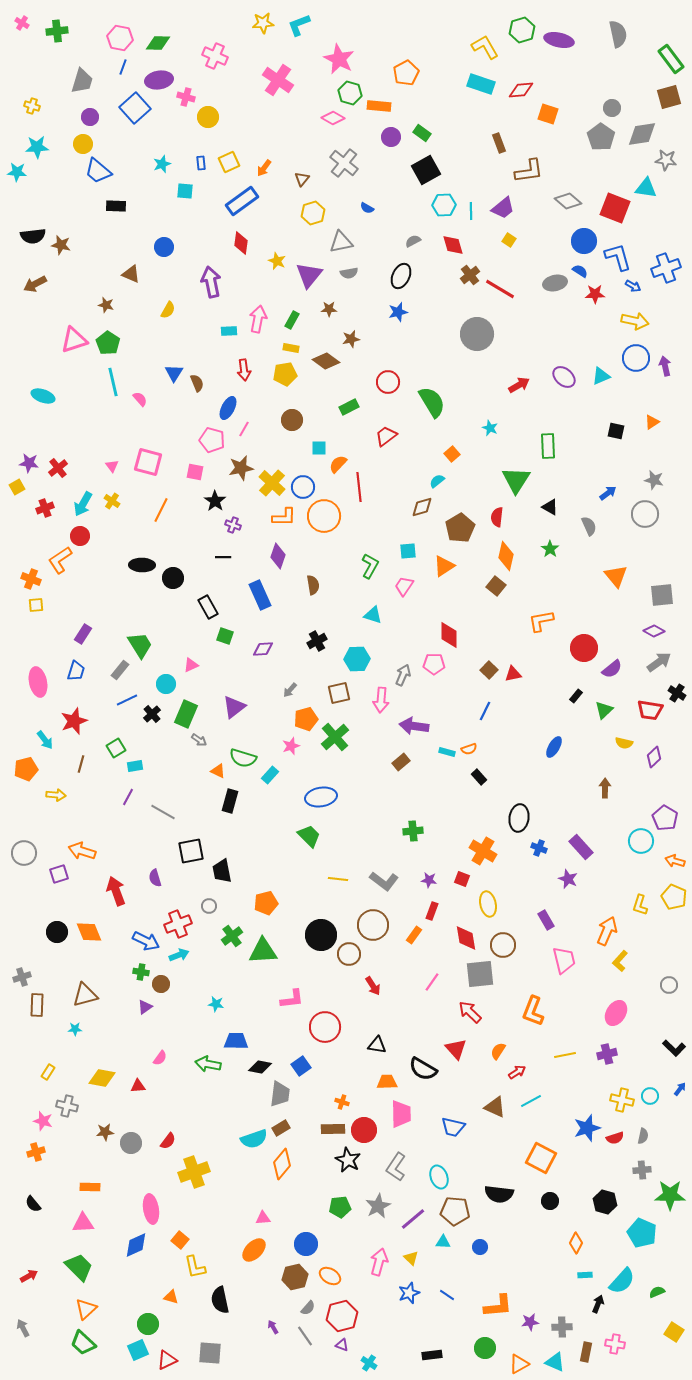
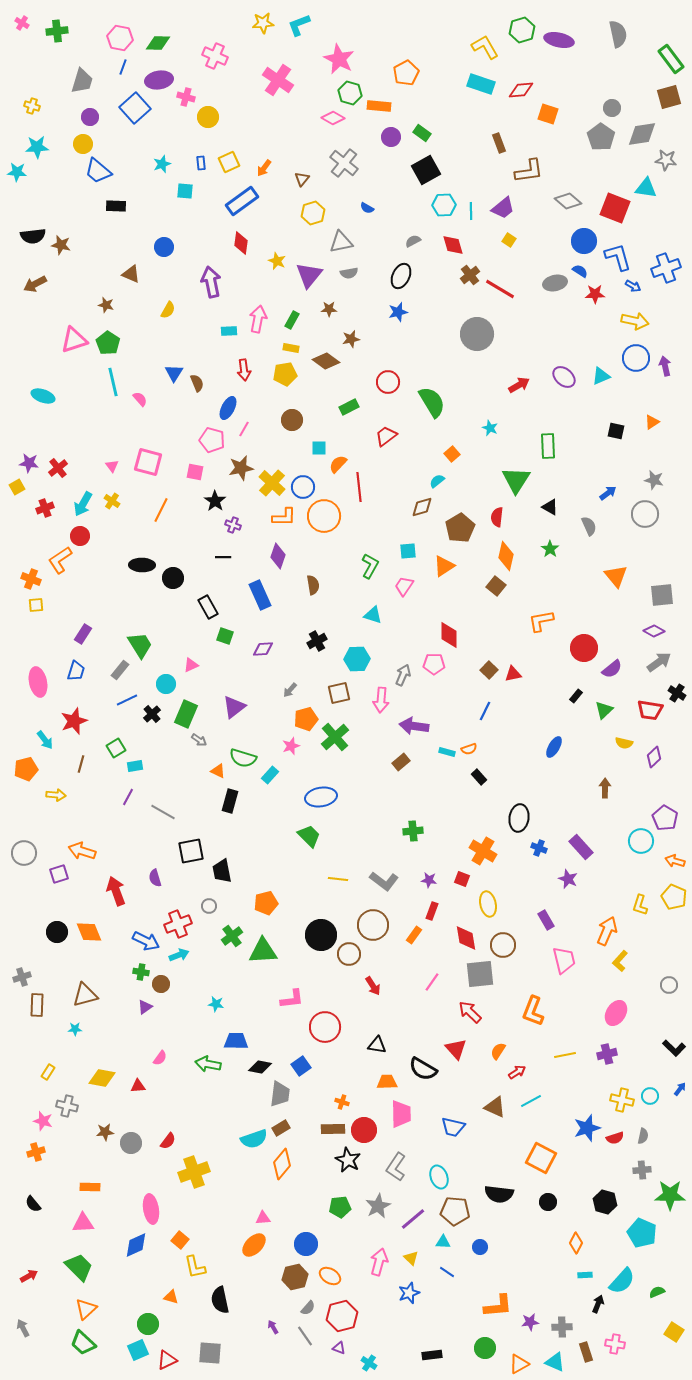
black circle at (550, 1201): moved 2 px left, 1 px down
orange ellipse at (254, 1250): moved 5 px up
blue line at (447, 1295): moved 23 px up
purple triangle at (342, 1345): moved 3 px left, 3 px down
brown rectangle at (586, 1352): rotated 30 degrees counterclockwise
